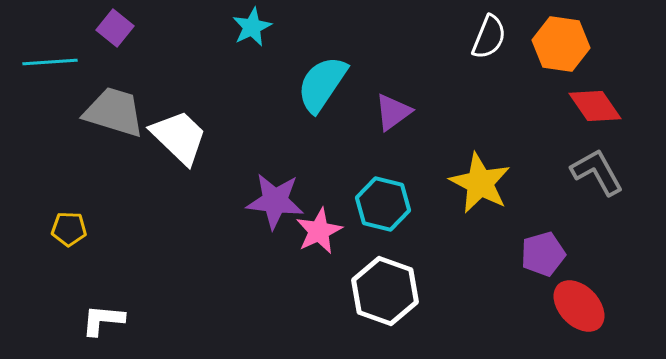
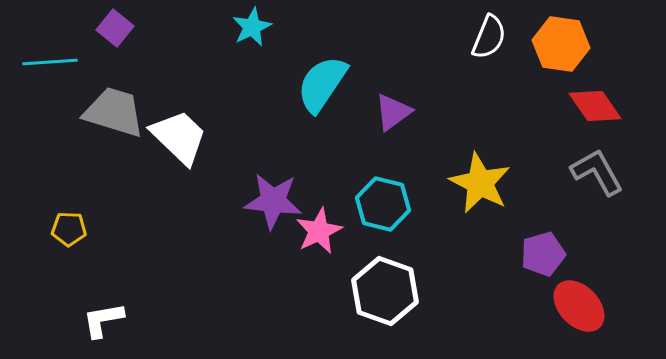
purple star: moved 2 px left
white L-shape: rotated 15 degrees counterclockwise
